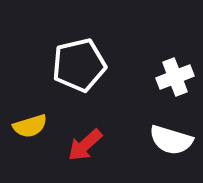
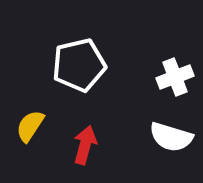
yellow semicircle: rotated 140 degrees clockwise
white semicircle: moved 3 px up
red arrow: rotated 147 degrees clockwise
